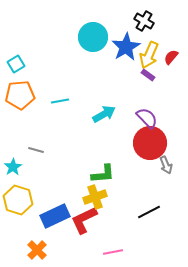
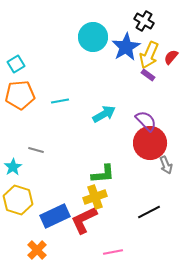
purple semicircle: moved 1 px left, 3 px down
